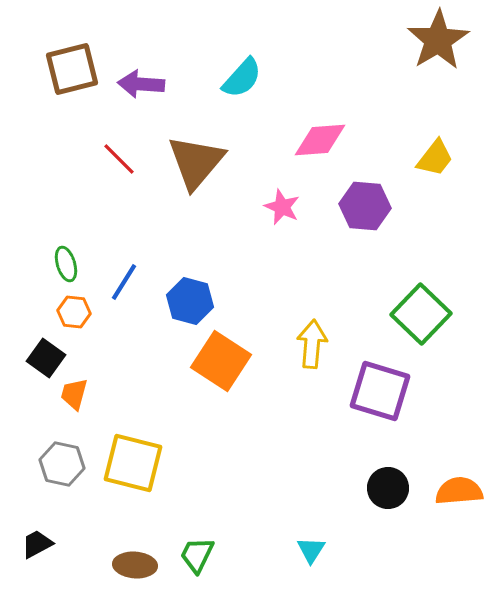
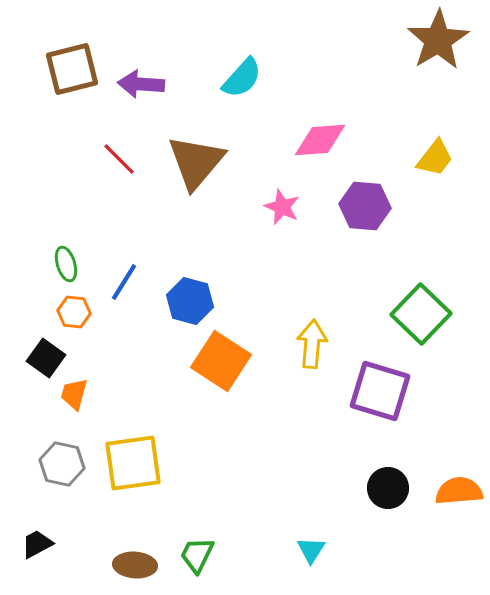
yellow square: rotated 22 degrees counterclockwise
